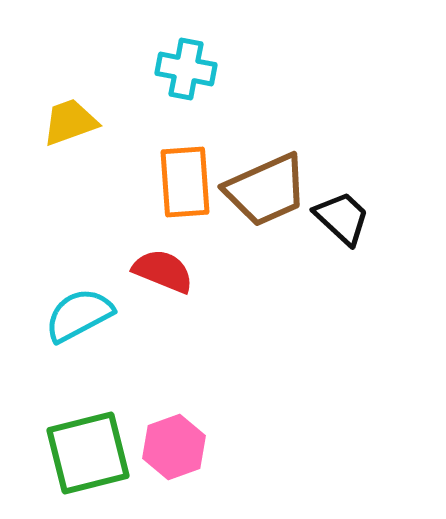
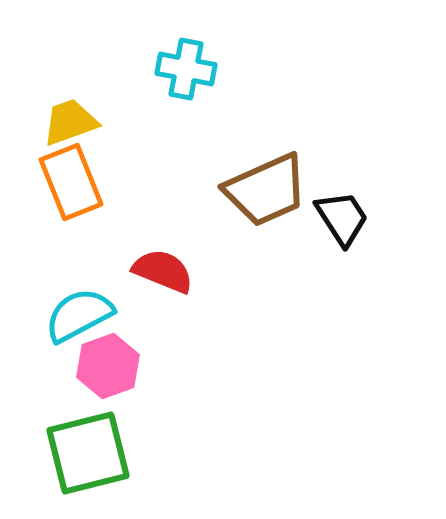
orange rectangle: moved 114 px left; rotated 18 degrees counterclockwise
black trapezoid: rotated 14 degrees clockwise
pink hexagon: moved 66 px left, 81 px up
